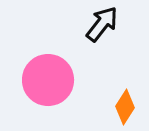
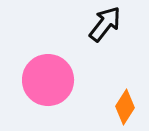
black arrow: moved 3 px right
